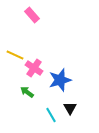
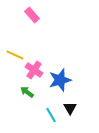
pink cross: moved 2 px down
